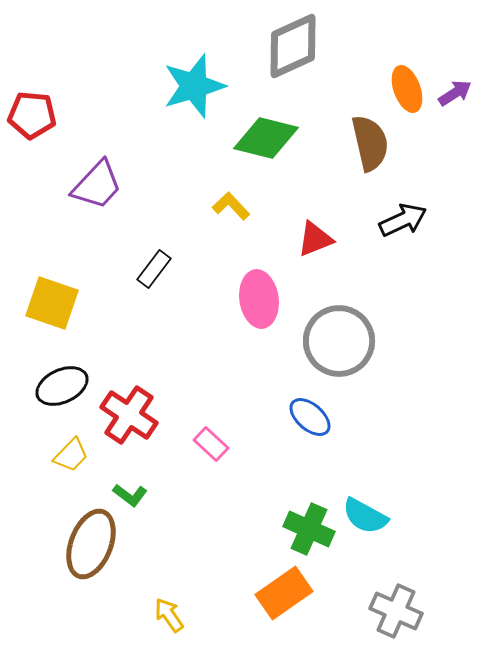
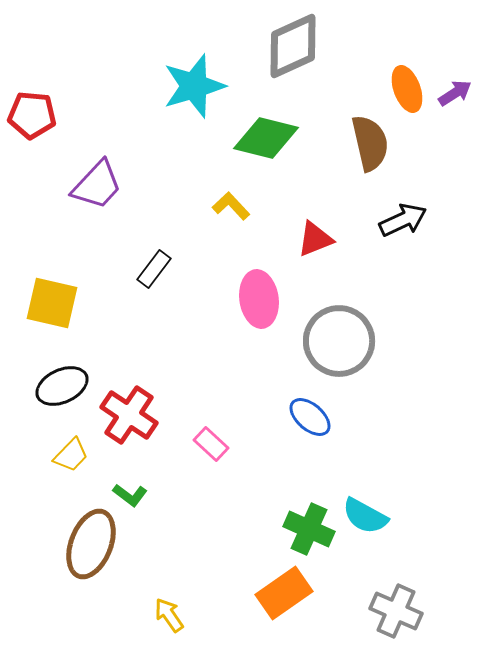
yellow square: rotated 6 degrees counterclockwise
